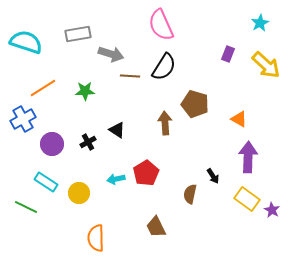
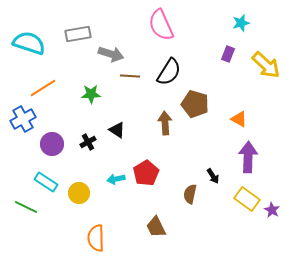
cyan star: moved 19 px left; rotated 12 degrees clockwise
cyan semicircle: moved 3 px right, 1 px down
black semicircle: moved 5 px right, 5 px down
green star: moved 6 px right, 3 px down
